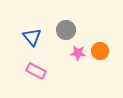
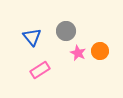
gray circle: moved 1 px down
pink star: rotated 21 degrees clockwise
pink rectangle: moved 4 px right, 1 px up; rotated 60 degrees counterclockwise
